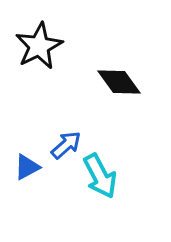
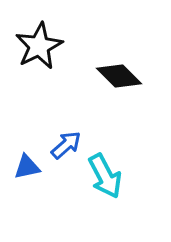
black diamond: moved 6 px up; rotated 9 degrees counterclockwise
blue triangle: rotated 16 degrees clockwise
cyan arrow: moved 5 px right
